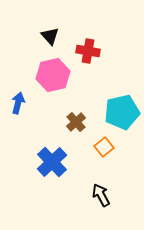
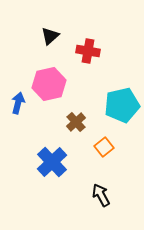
black triangle: rotated 30 degrees clockwise
pink hexagon: moved 4 px left, 9 px down
cyan pentagon: moved 7 px up
